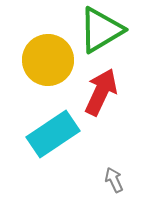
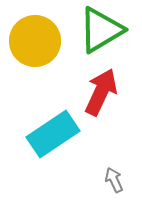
yellow circle: moved 13 px left, 19 px up
